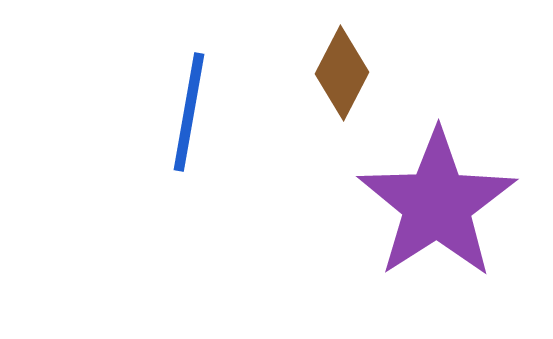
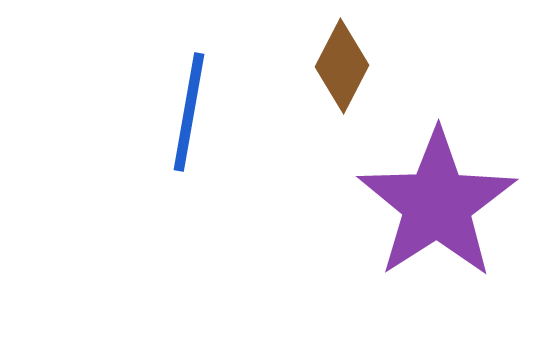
brown diamond: moved 7 px up
